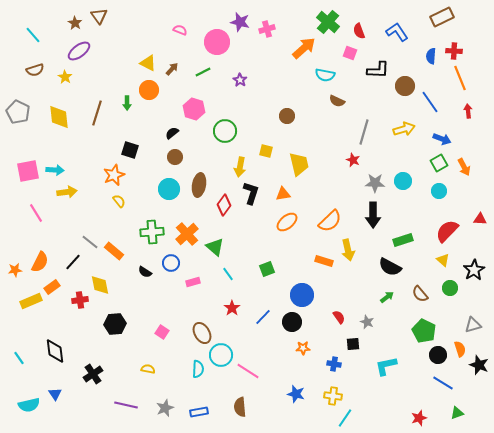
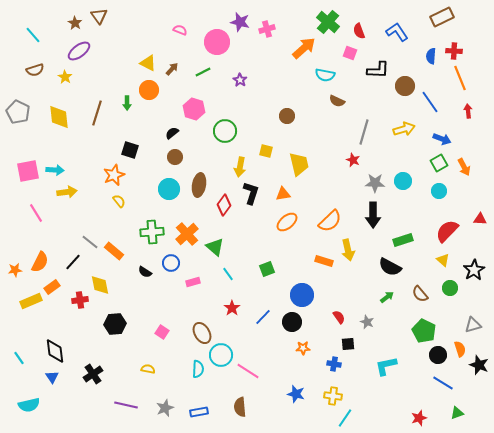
black square at (353, 344): moved 5 px left
blue triangle at (55, 394): moved 3 px left, 17 px up
